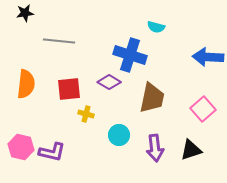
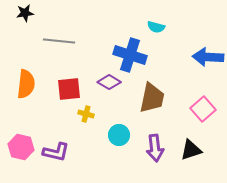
purple L-shape: moved 4 px right
